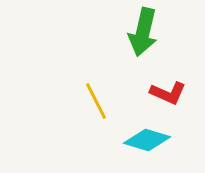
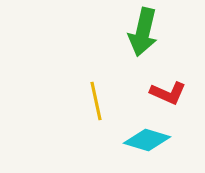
yellow line: rotated 15 degrees clockwise
